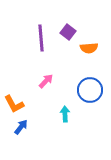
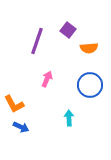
purple square: moved 2 px up
purple line: moved 4 px left, 3 px down; rotated 24 degrees clockwise
pink arrow: moved 1 px right, 2 px up; rotated 21 degrees counterclockwise
blue circle: moved 5 px up
cyan arrow: moved 4 px right, 4 px down
blue arrow: rotated 77 degrees clockwise
